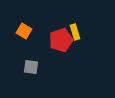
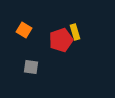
orange square: moved 1 px up
